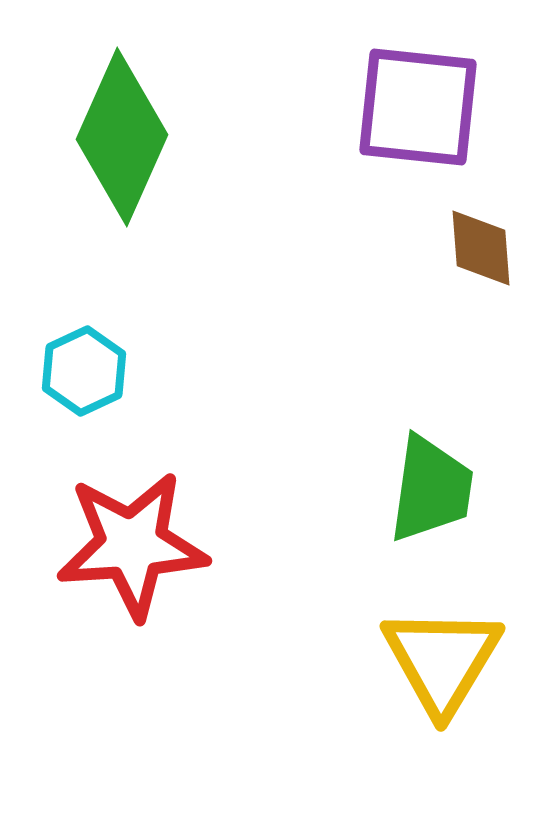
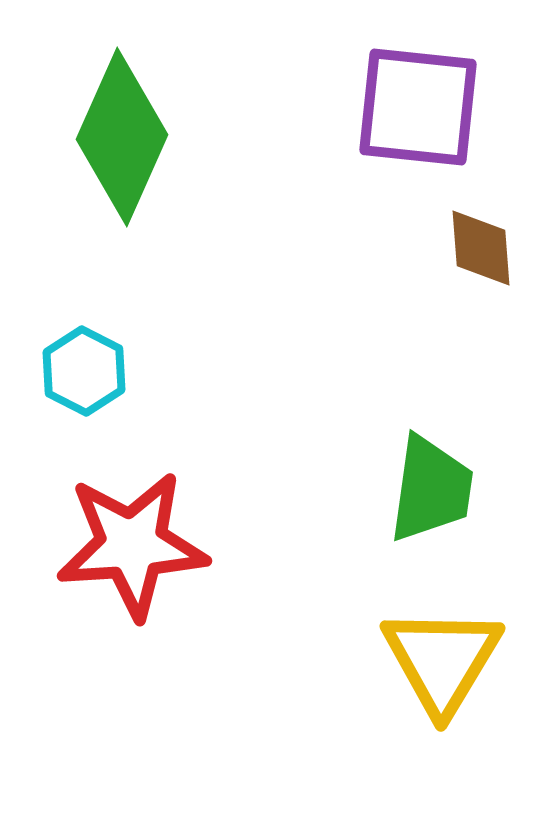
cyan hexagon: rotated 8 degrees counterclockwise
